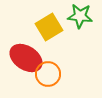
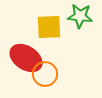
yellow square: rotated 28 degrees clockwise
orange circle: moved 3 px left
